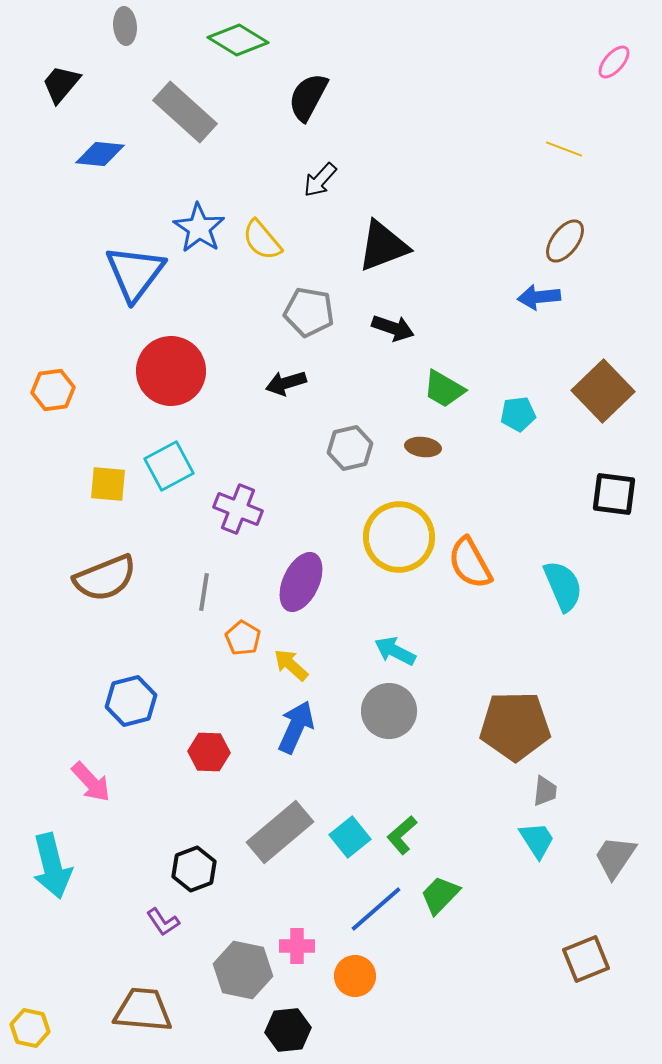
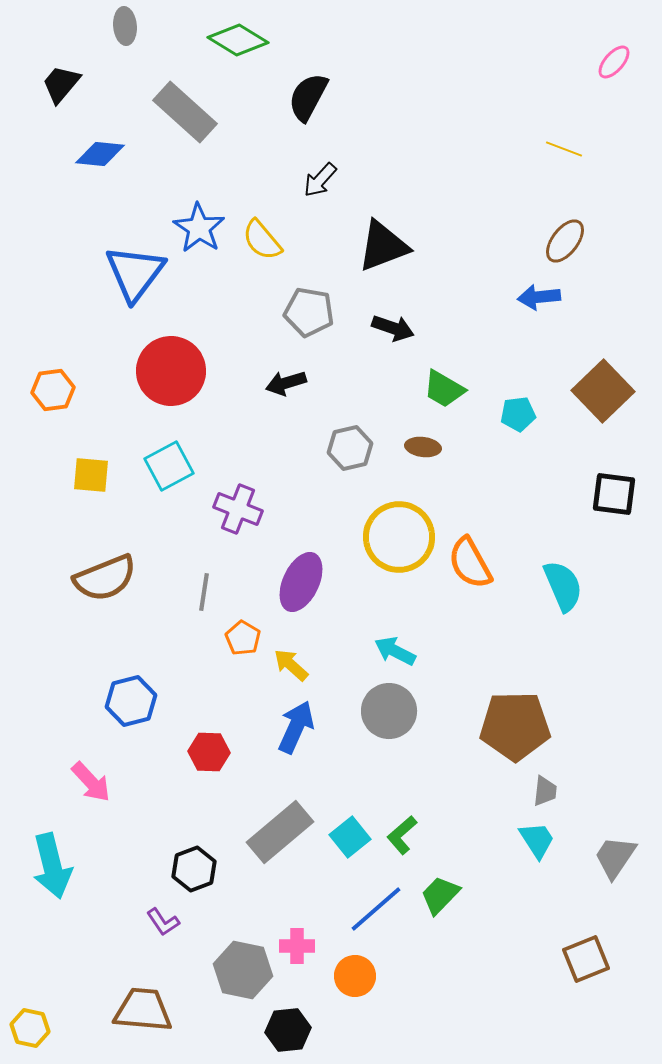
yellow square at (108, 484): moved 17 px left, 9 px up
